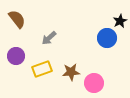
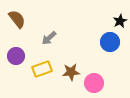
blue circle: moved 3 px right, 4 px down
